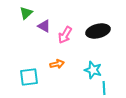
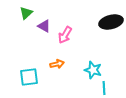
black ellipse: moved 13 px right, 9 px up
